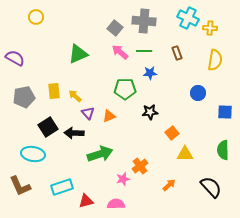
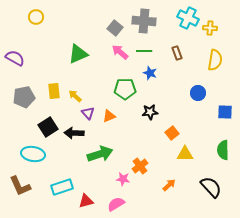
blue star: rotated 24 degrees clockwise
pink star: rotated 24 degrees clockwise
pink semicircle: rotated 30 degrees counterclockwise
